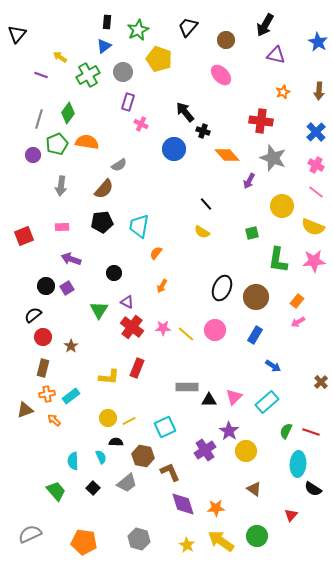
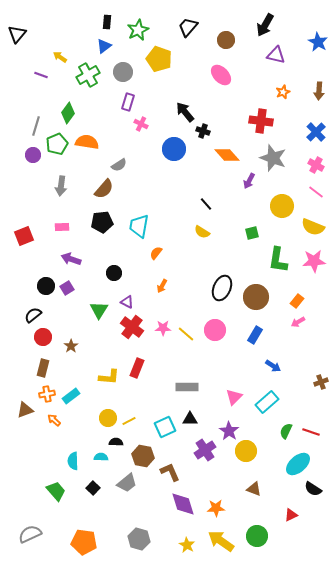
gray line at (39, 119): moved 3 px left, 7 px down
brown cross at (321, 382): rotated 24 degrees clockwise
black triangle at (209, 400): moved 19 px left, 19 px down
cyan semicircle at (101, 457): rotated 64 degrees counterclockwise
cyan ellipse at (298, 464): rotated 45 degrees clockwise
brown triangle at (254, 489): rotated 14 degrees counterclockwise
red triangle at (291, 515): rotated 24 degrees clockwise
